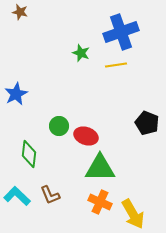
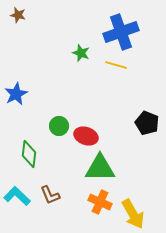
brown star: moved 2 px left, 3 px down
yellow line: rotated 25 degrees clockwise
